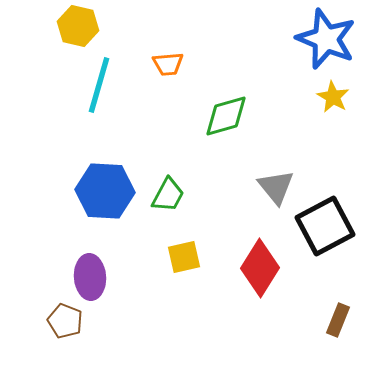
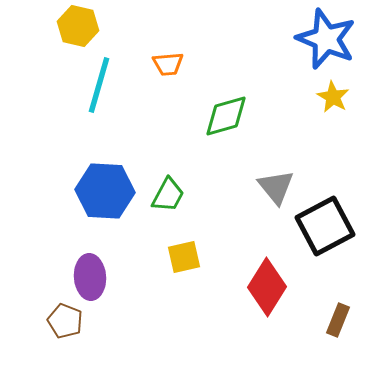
red diamond: moved 7 px right, 19 px down
